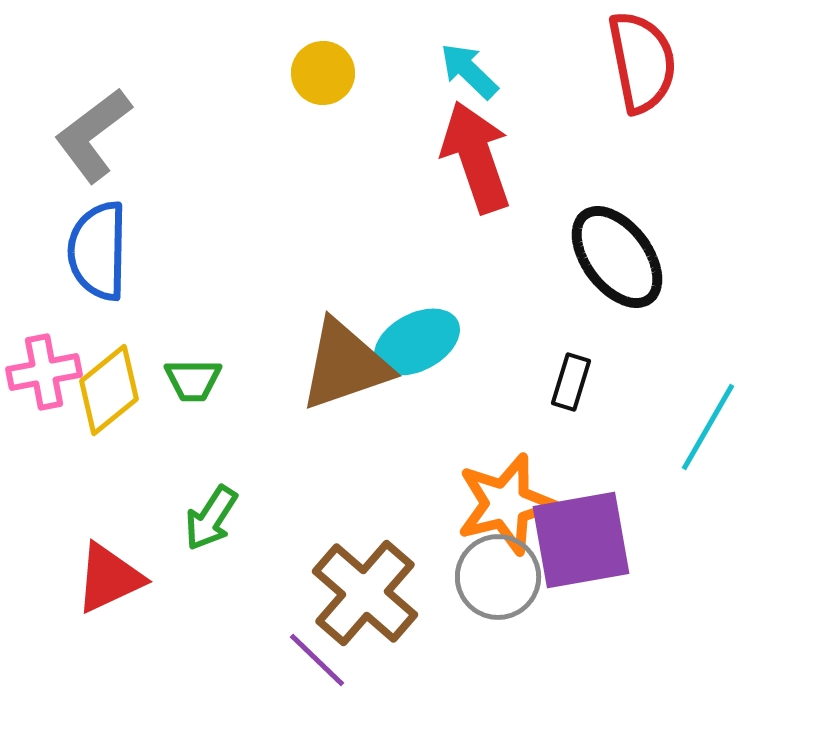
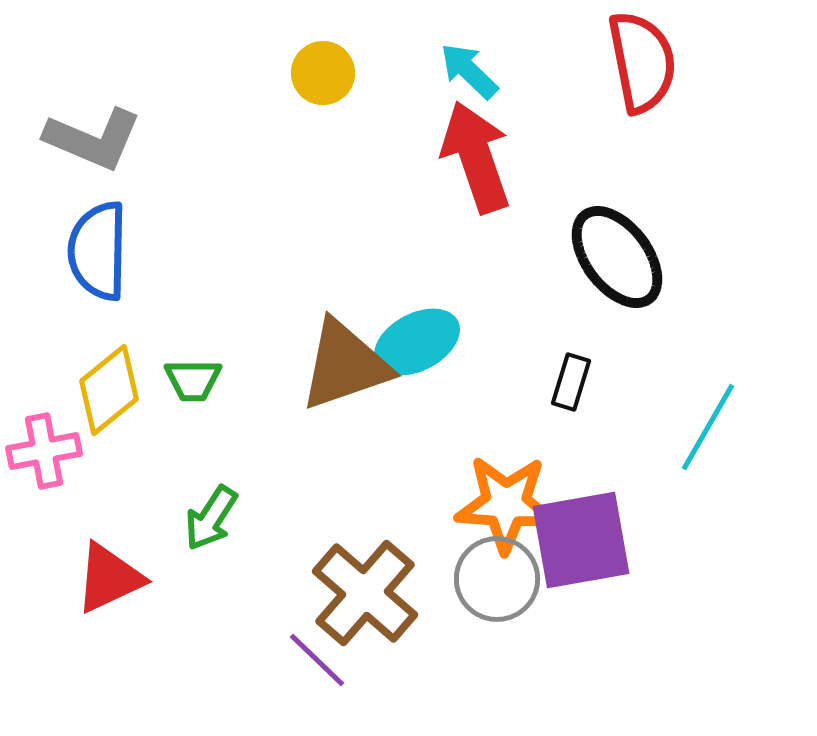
gray L-shape: moved 4 px down; rotated 120 degrees counterclockwise
pink cross: moved 79 px down
orange star: rotated 18 degrees clockwise
gray circle: moved 1 px left, 2 px down
